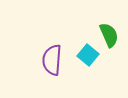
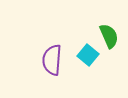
green semicircle: moved 1 px down
